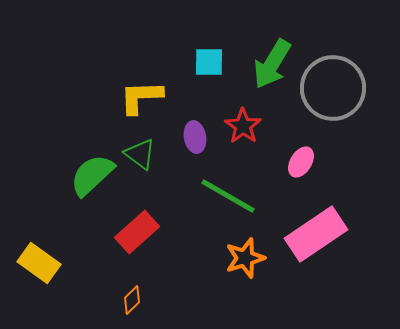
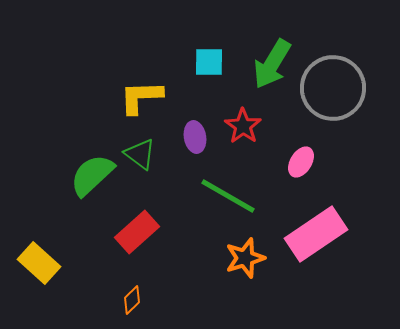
yellow rectangle: rotated 6 degrees clockwise
